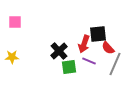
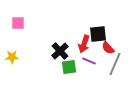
pink square: moved 3 px right, 1 px down
black cross: moved 1 px right
